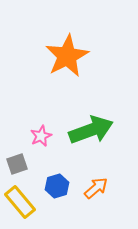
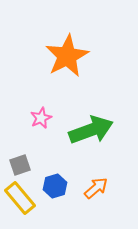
pink star: moved 18 px up
gray square: moved 3 px right, 1 px down
blue hexagon: moved 2 px left
yellow rectangle: moved 4 px up
